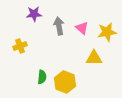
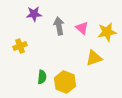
yellow triangle: rotated 18 degrees counterclockwise
